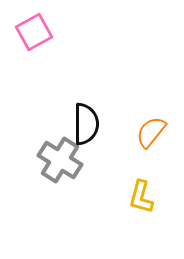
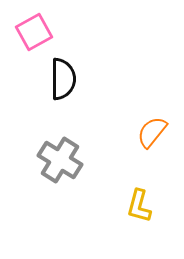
black semicircle: moved 23 px left, 45 px up
orange semicircle: moved 1 px right
yellow L-shape: moved 2 px left, 9 px down
